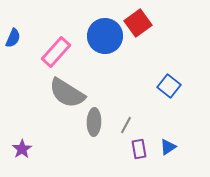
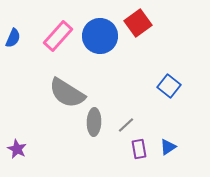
blue circle: moved 5 px left
pink rectangle: moved 2 px right, 16 px up
gray line: rotated 18 degrees clockwise
purple star: moved 5 px left; rotated 12 degrees counterclockwise
